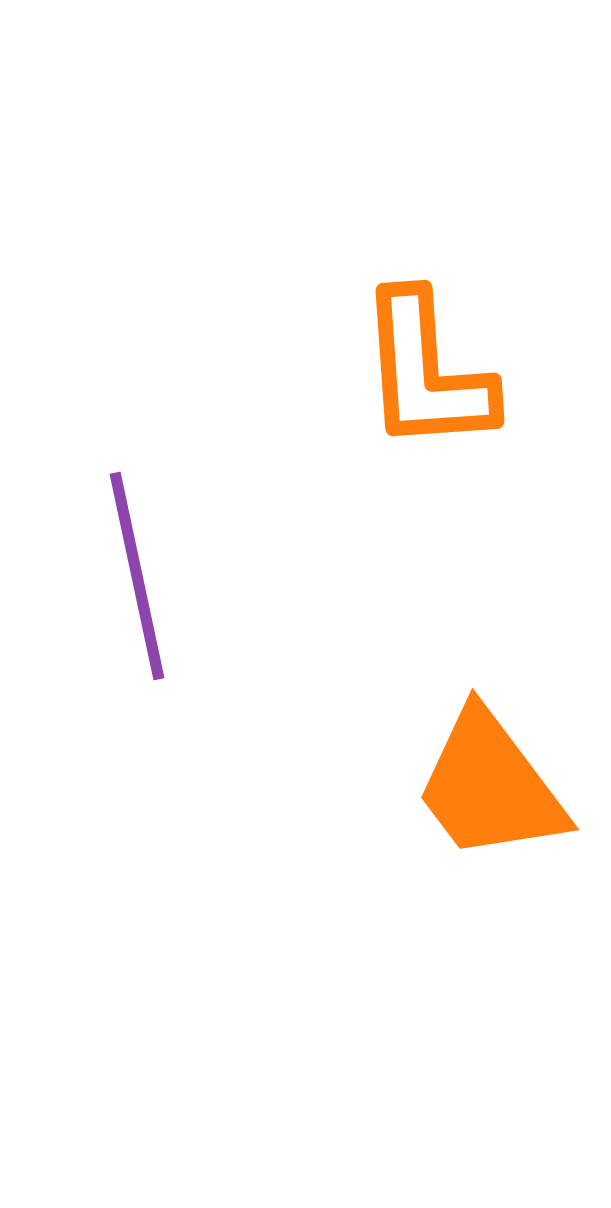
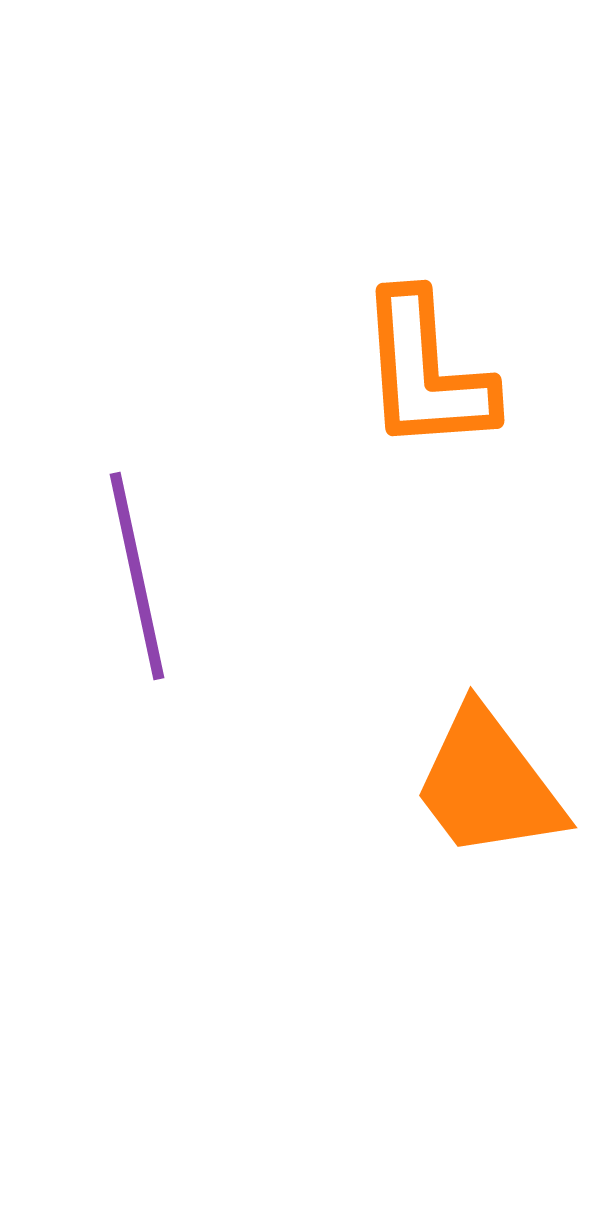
orange trapezoid: moved 2 px left, 2 px up
